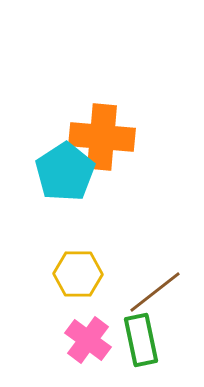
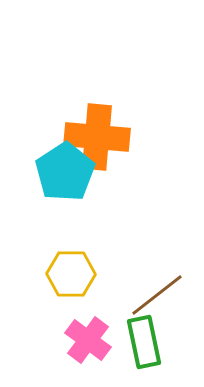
orange cross: moved 5 px left
yellow hexagon: moved 7 px left
brown line: moved 2 px right, 3 px down
green rectangle: moved 3 px right, 2 px down
